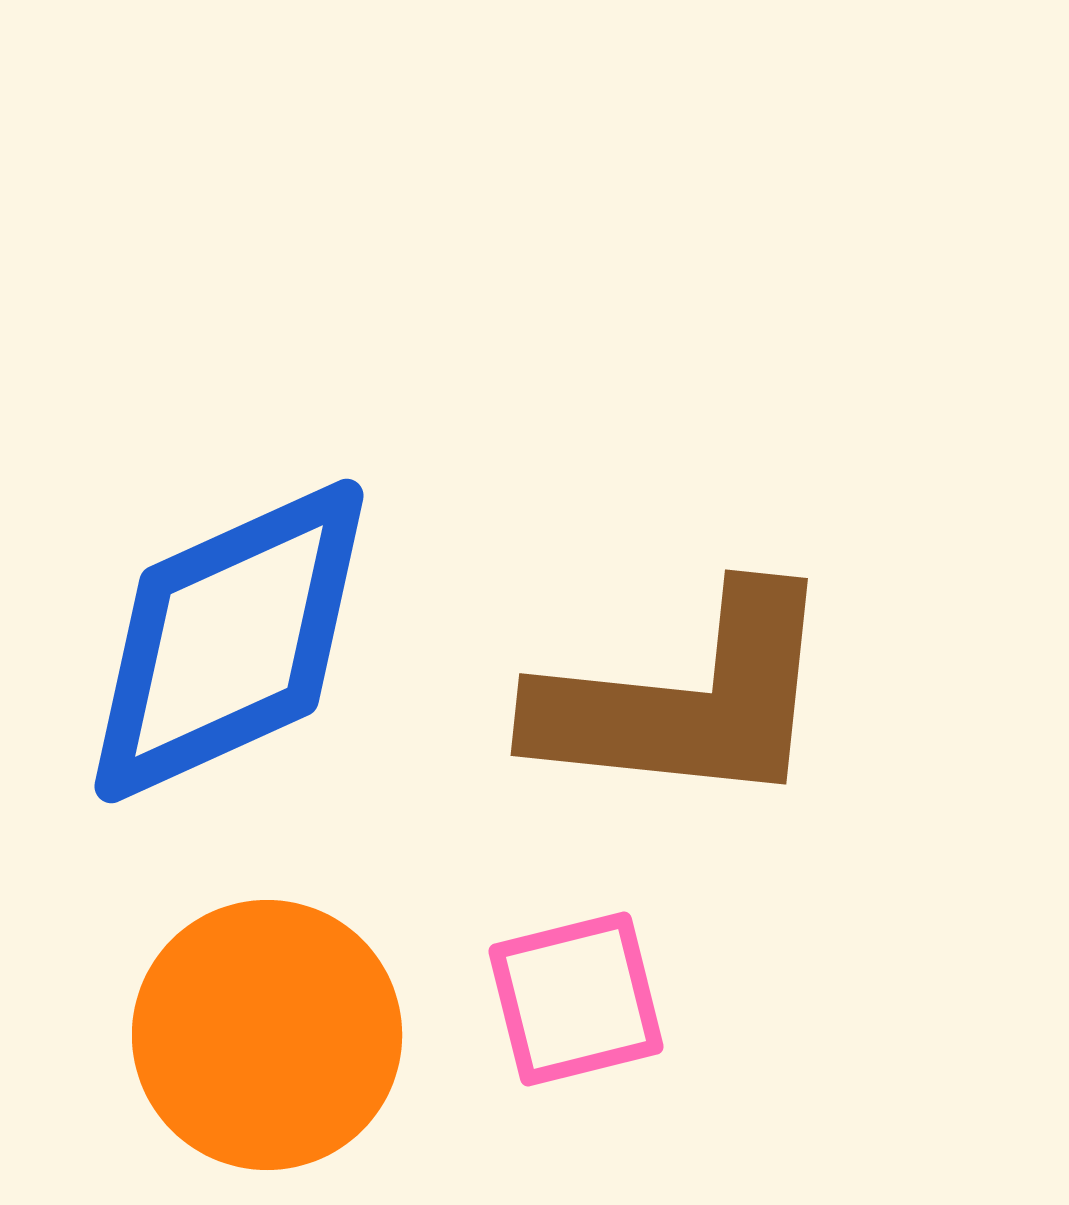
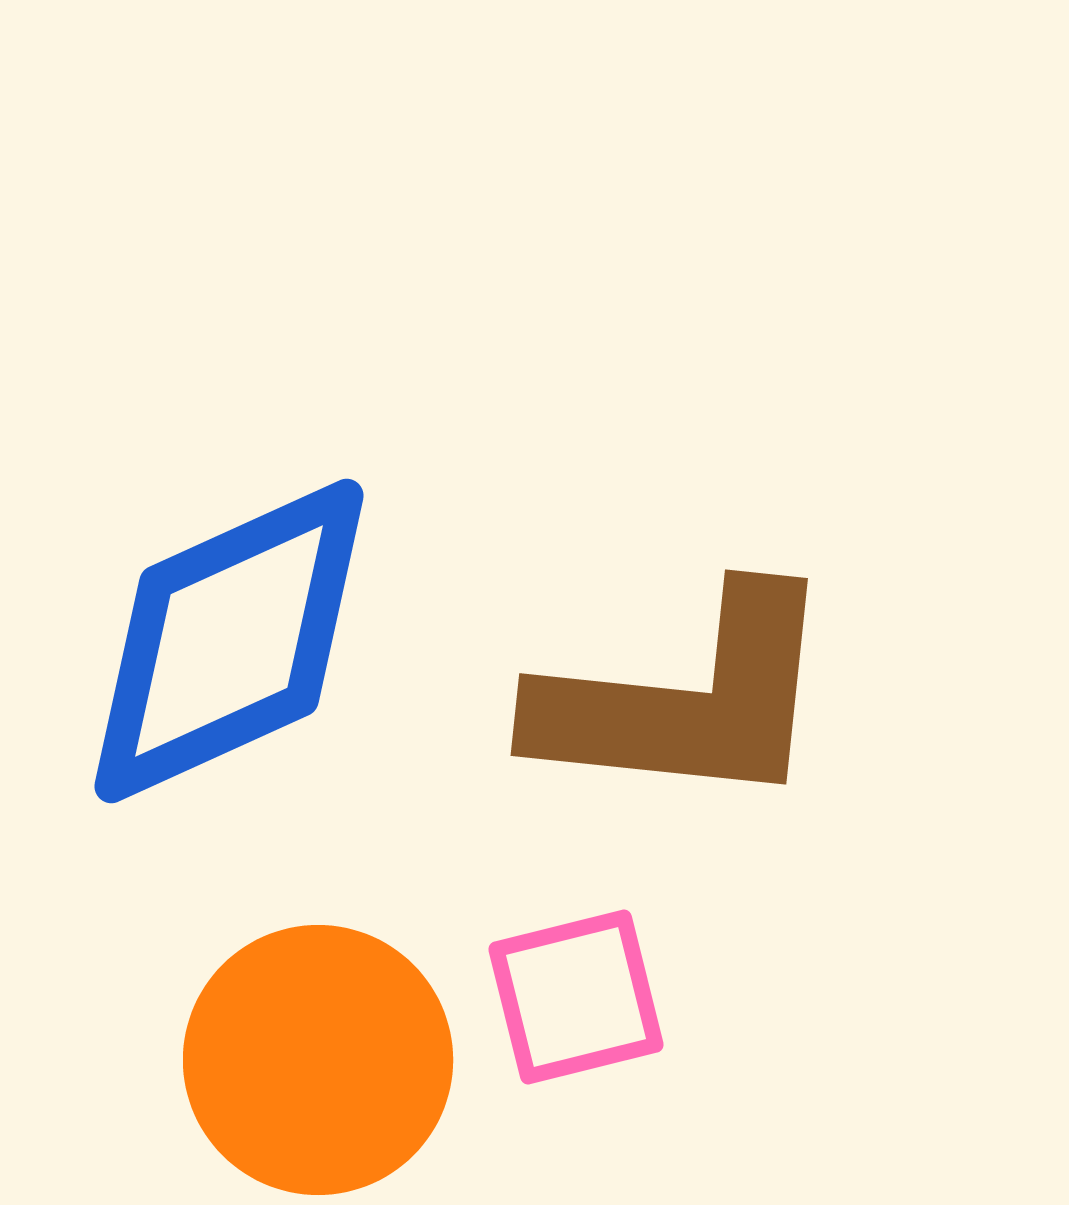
pink square: moved 2 px up
orange circle: moved 51 px right, 25 px down
